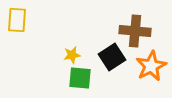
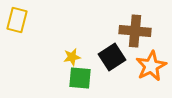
yellow rectangle: rotated 10 degrees clockwise
yellow star: moved 2 px down
